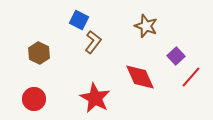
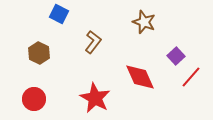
blue square: moved 20 px left, 6 px up
brown star: moved 2 px left, 4 px up
